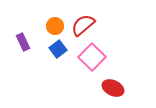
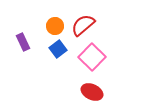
red ellipse: moved 21 px left, 4 px down
